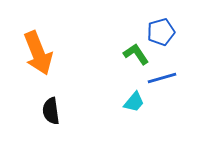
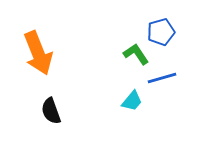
cyan trapezoid: moved 2 px left, 1 px up
black semicircle: rotated 12 degrees counterclockwise
